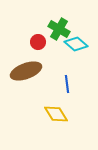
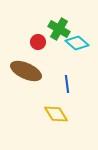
cyan diamond: moved 1 px right, 1 px up
brown ellipse: rotated 44 degrees clockwise
